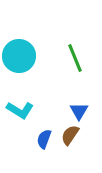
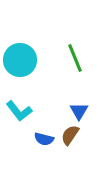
cyan circle: moved 1 px right, 4 px down
cyan L-shape: moved 1 px left, 1 px down; rotated 20 degrees clockwise
blue semicircle: rotated 96 degrees counterclockwise
